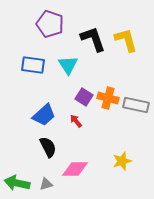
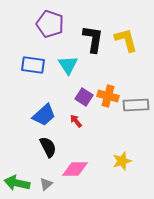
black L-shape: rotated 28 degrees clockwise
orange cross: moved 2 px up
gray rectangle: rotated 15 degrees counterclockwise
gray triangle: rotated 24 degrees counterclockwise
